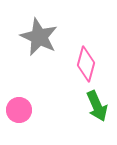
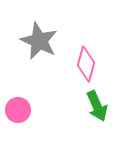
gray star: moved 4 px down
pink circle: moved 1 px left
